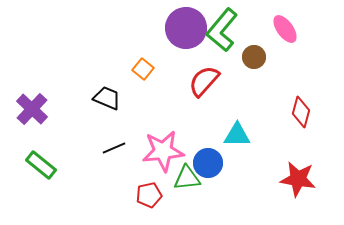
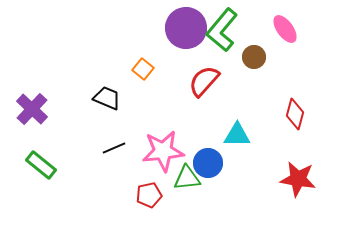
red diamond: moved 6 px left, 2 px down
